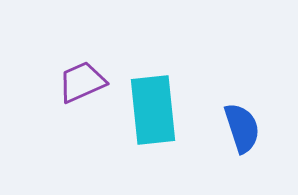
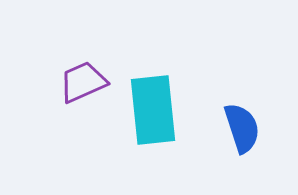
purple trapezoid: moved 1 px right
